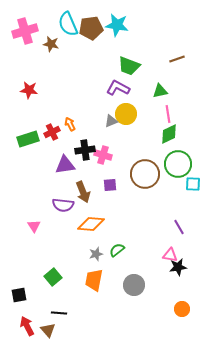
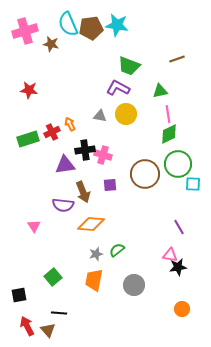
gray triangle at (111, 121): moved 11 px left, 5 px up; rotated 32 degrees clockwise
